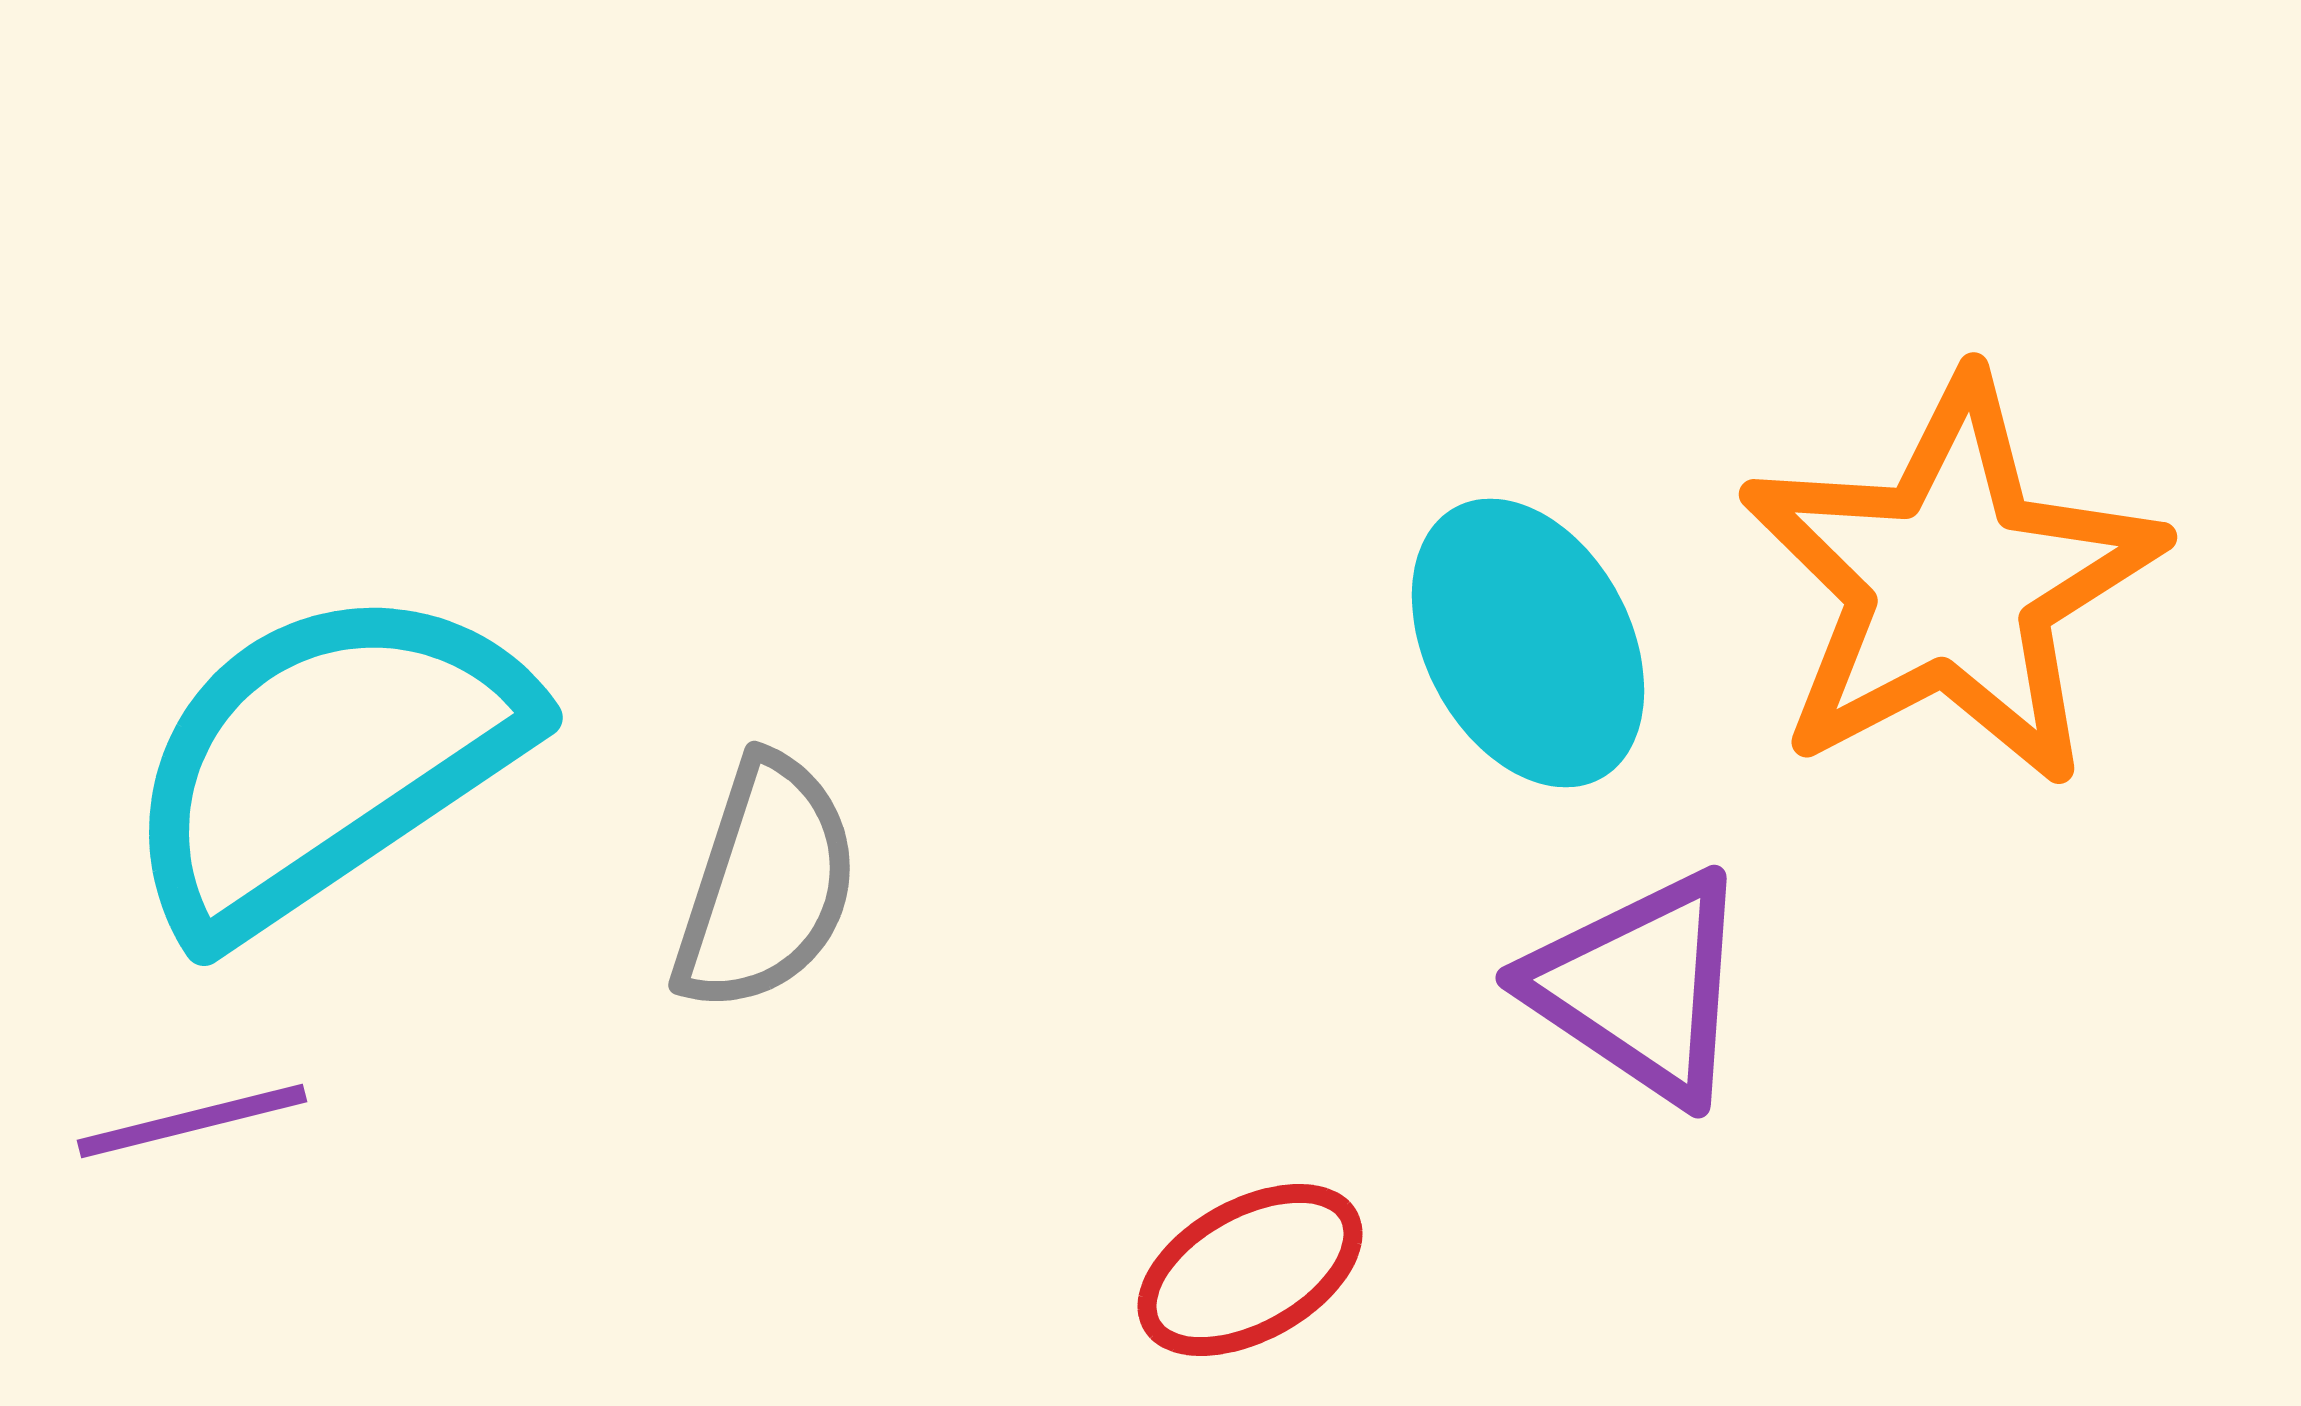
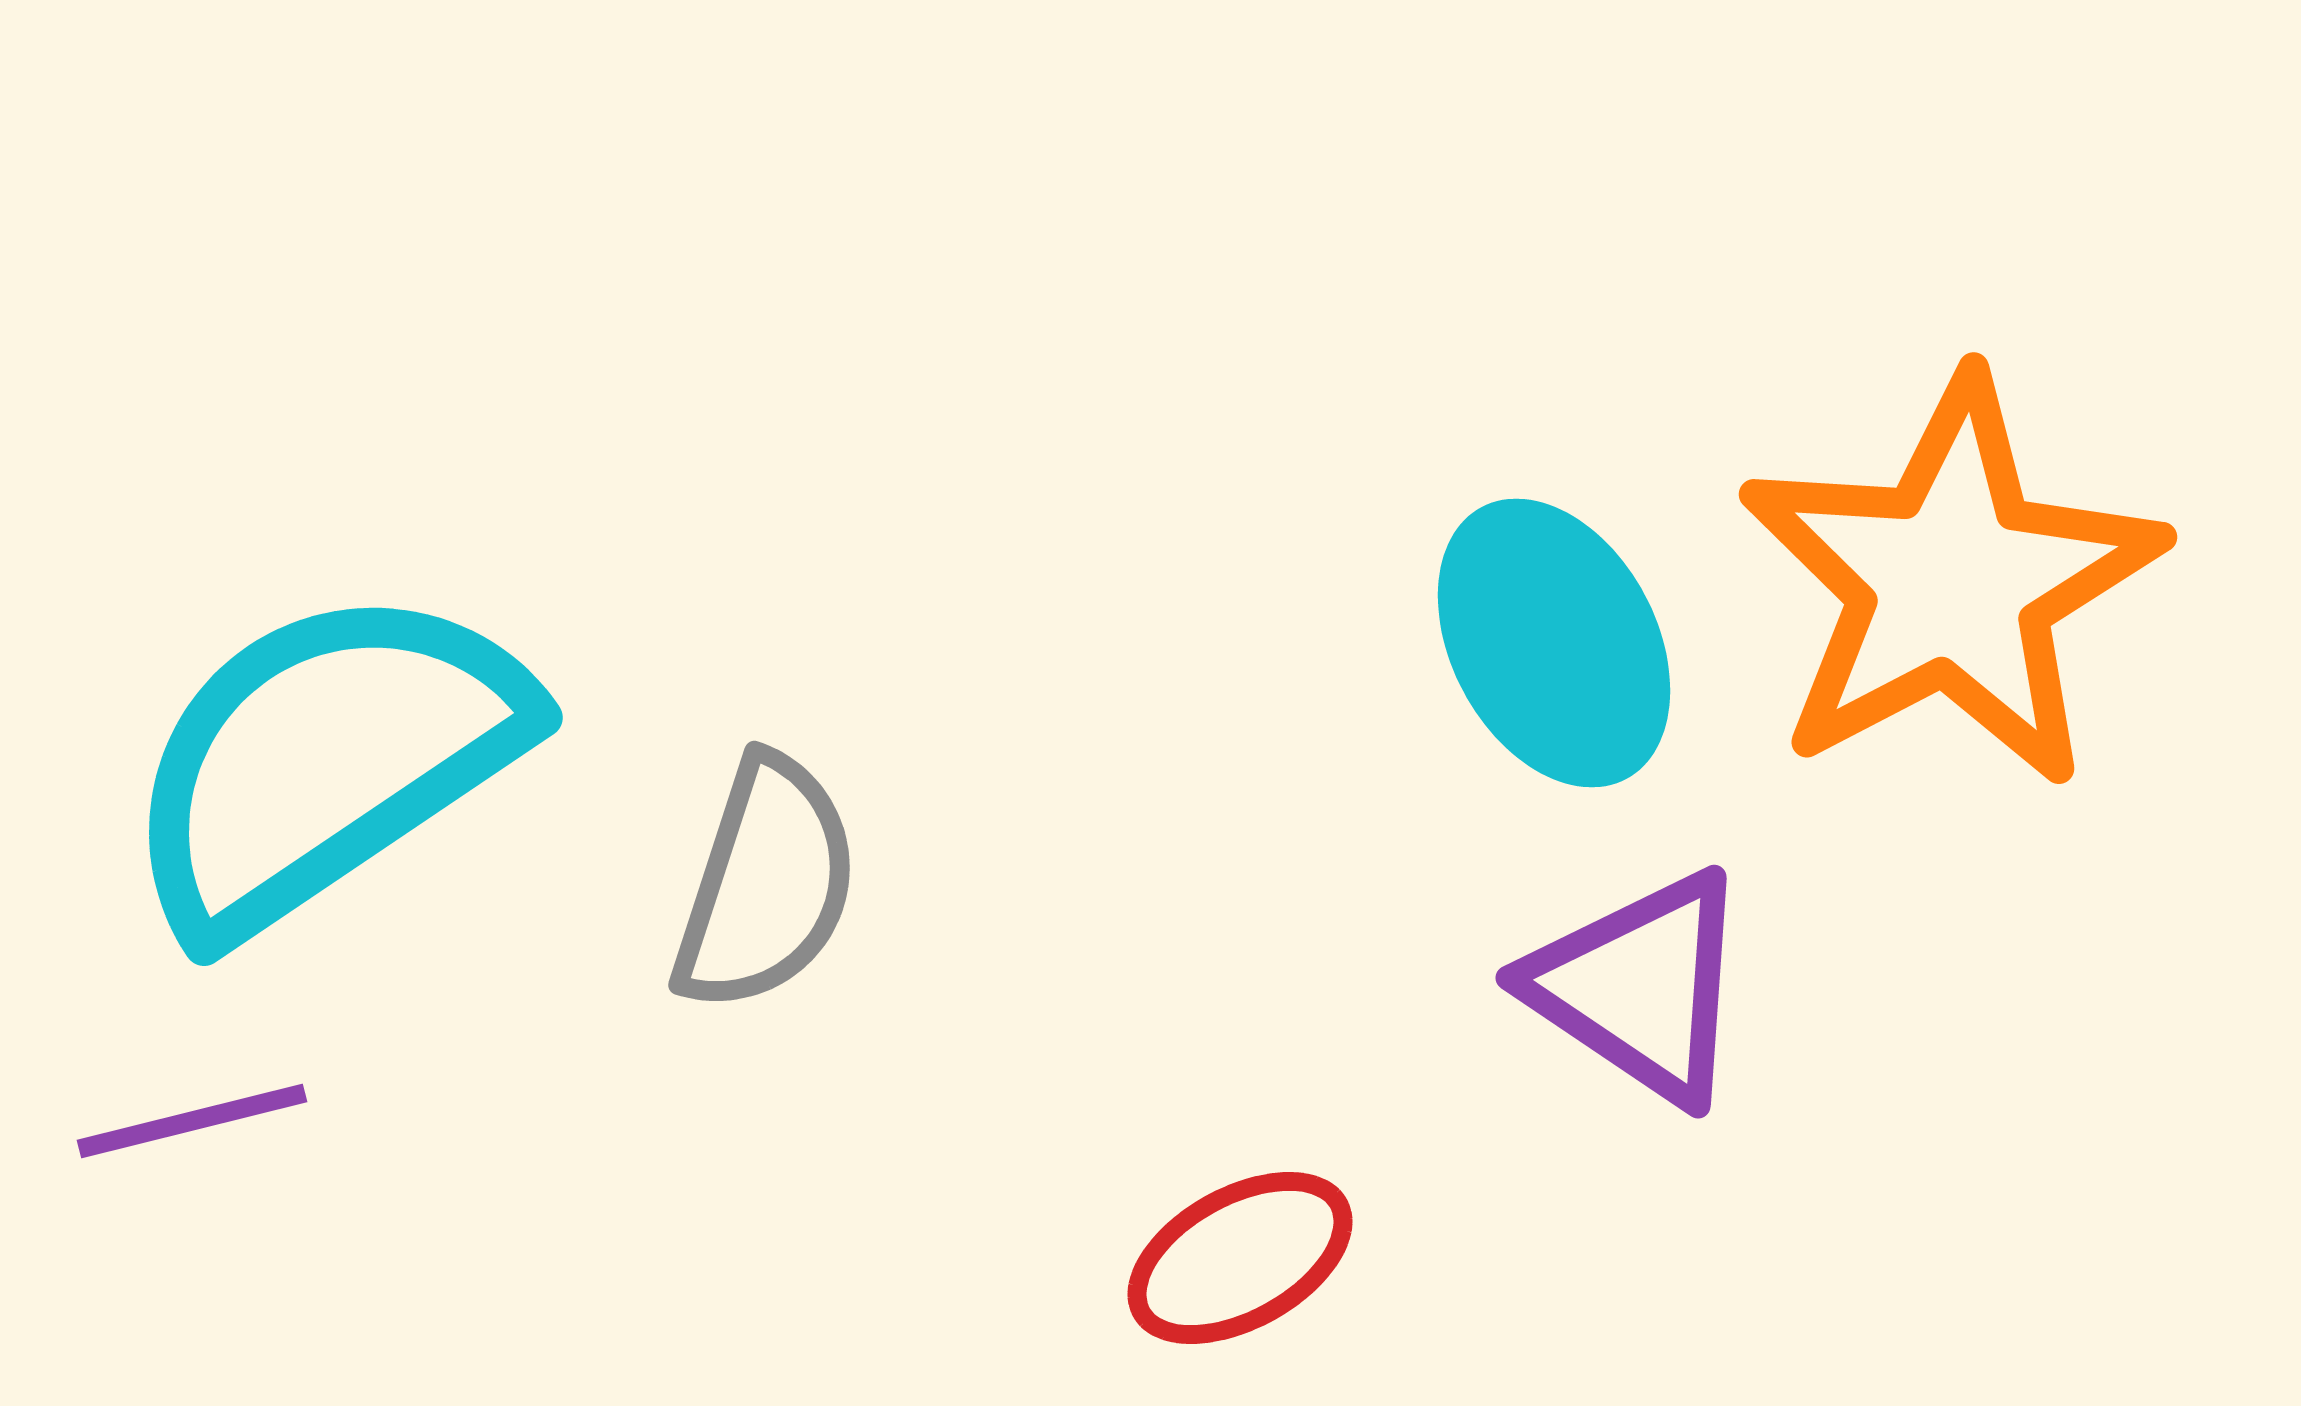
cyan ellipse: moved 26 px right
red ellipse: moved 10 px left, 12 px up
